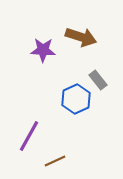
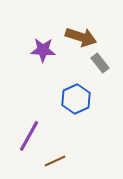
gray rectangle: moved 2 px right, 17 px up
